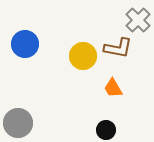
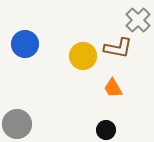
gray circle: moved 1 px left, 1 px down
